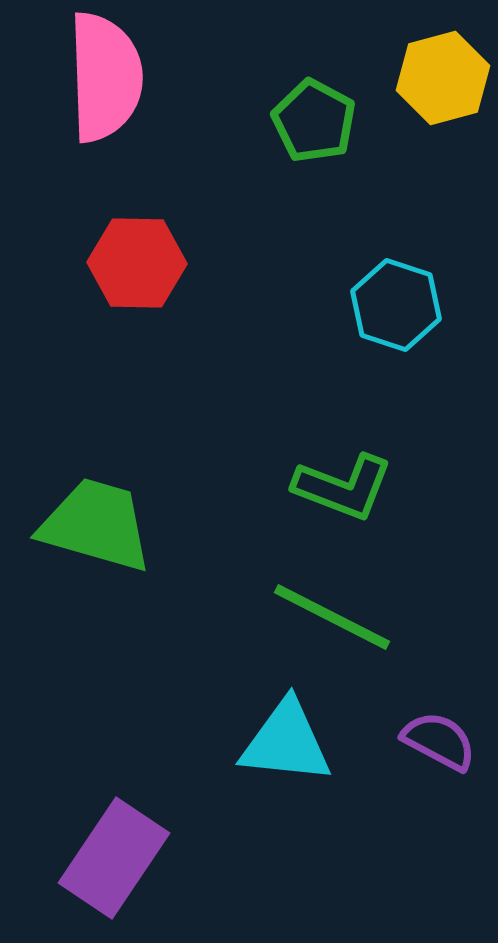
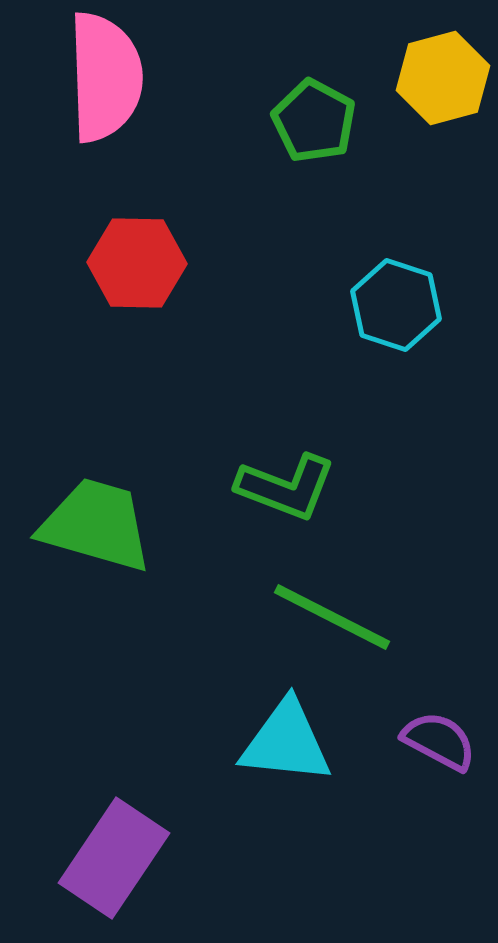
green L-shape: moved 57 px left
